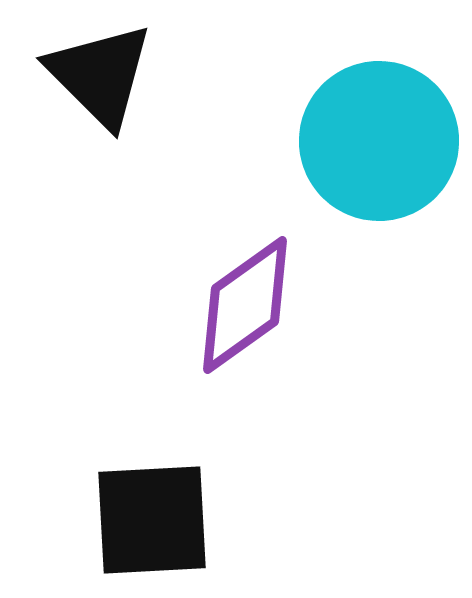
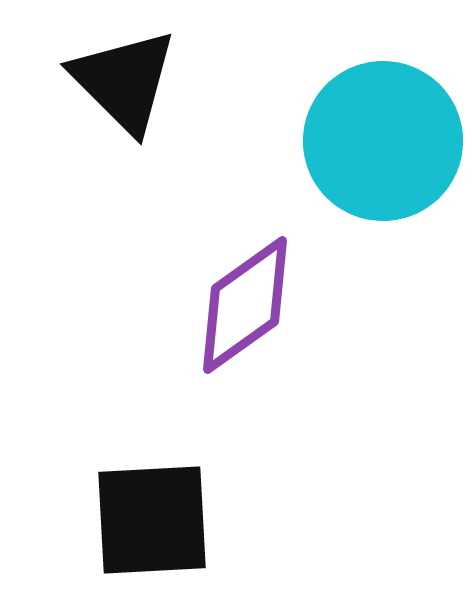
black triangle: moved 24 px right, 6 px down
cyan circle: moved 4 px right
